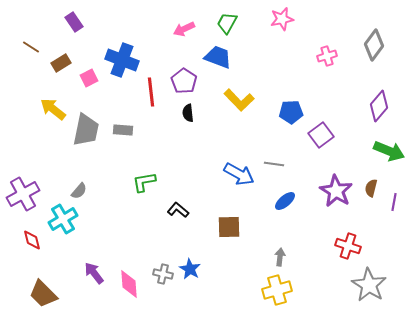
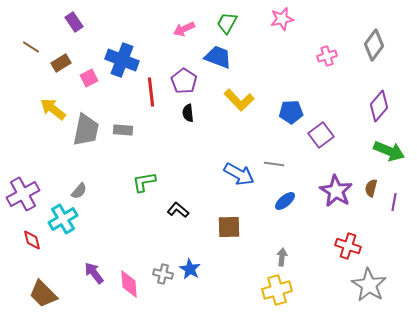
gray arrow at (280, 257): moved 2 px right
